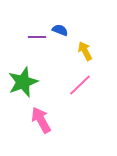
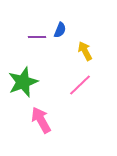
blue semicircle: rotated 91 degrees clockwise
